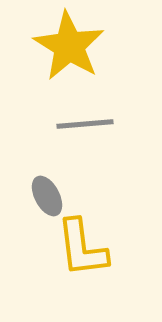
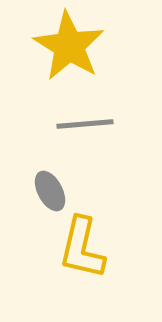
gray ellipse: moved 3 px right, 5 px up
yellow L-shape: rotated 20 degrees clockwise
